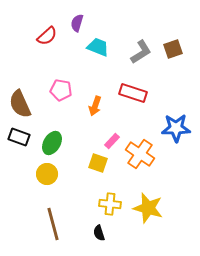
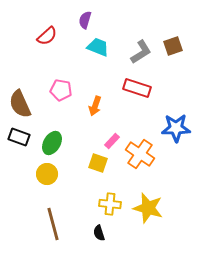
purple semicircle: moved 8 px right, 3 px up
brown square: moved 3 px up
red rectangle: moved 4 px right, 5 px up
